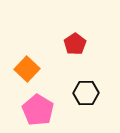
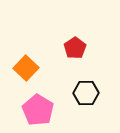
red pentagon: moved 4 px down
orange square: moved 1 px left, 1 px up
